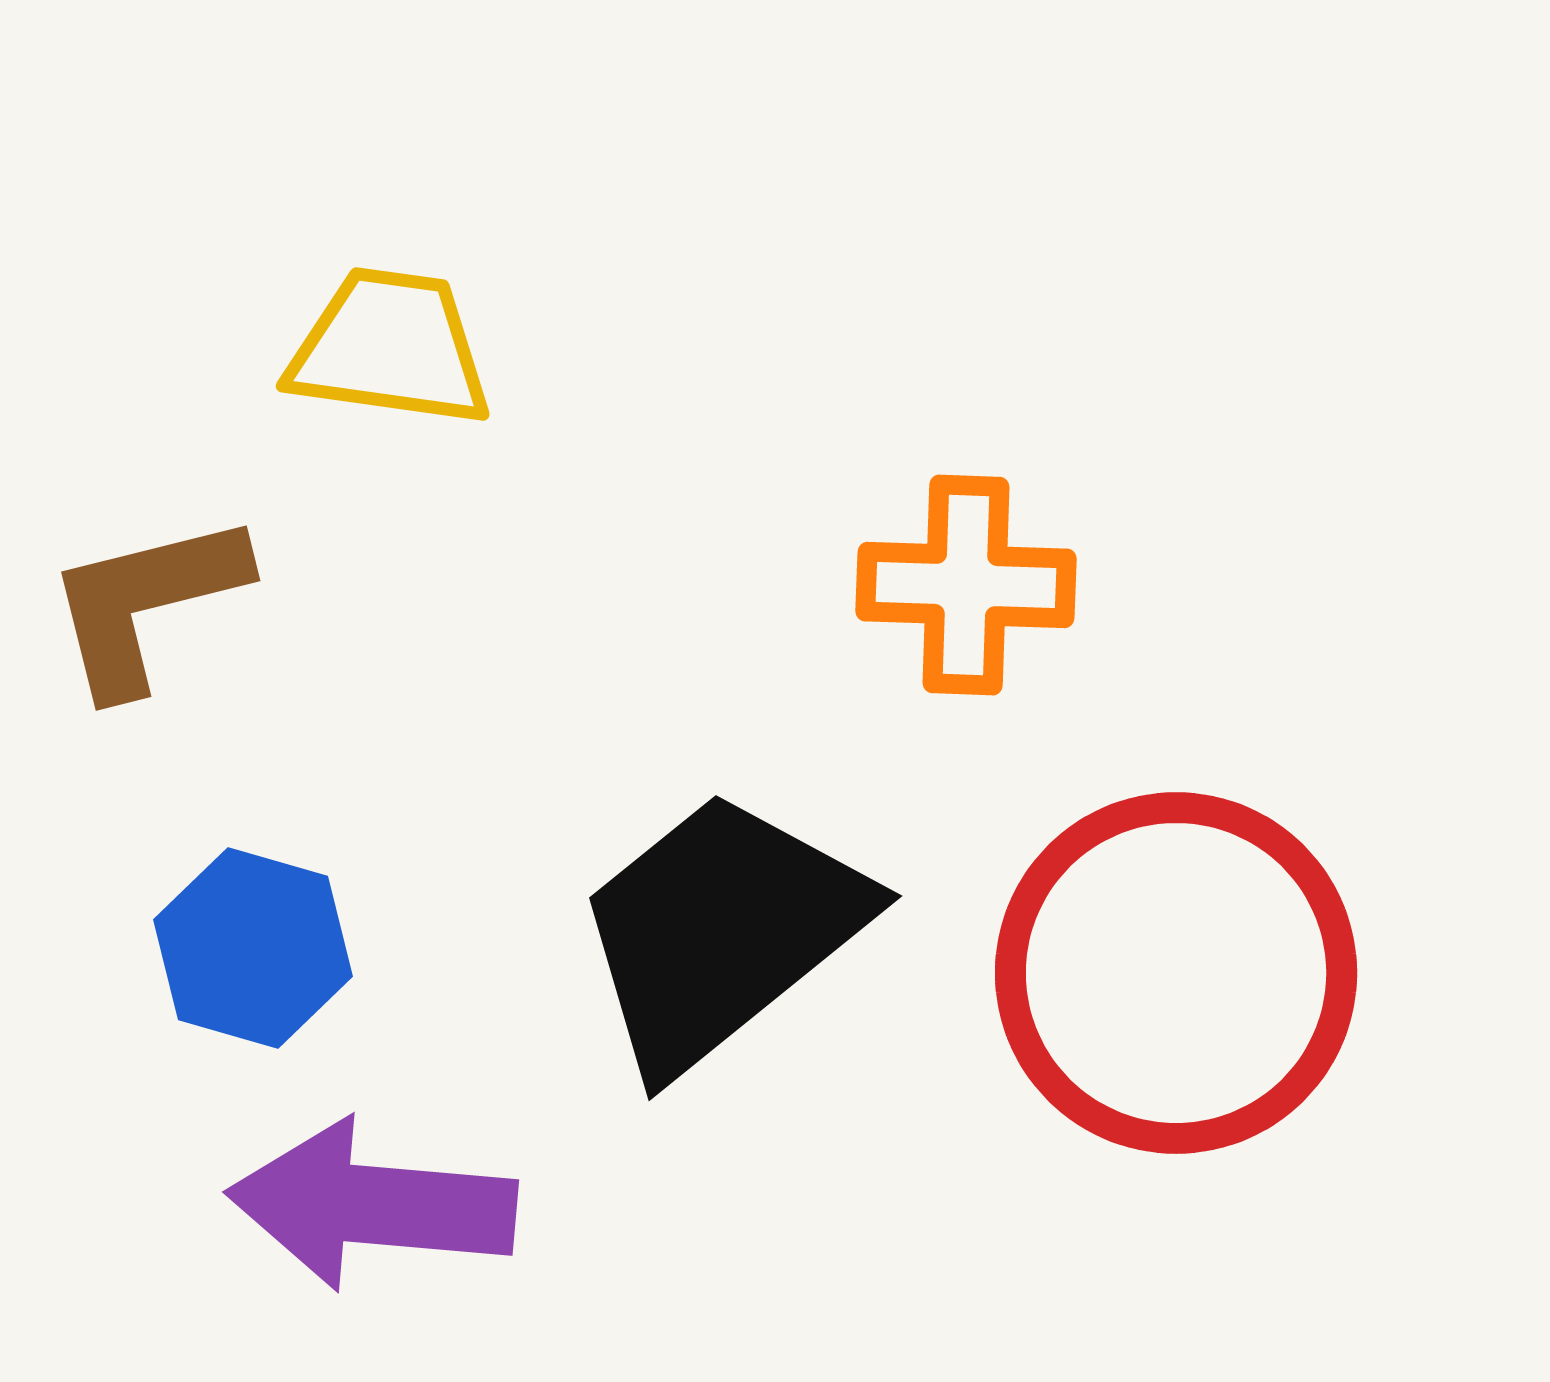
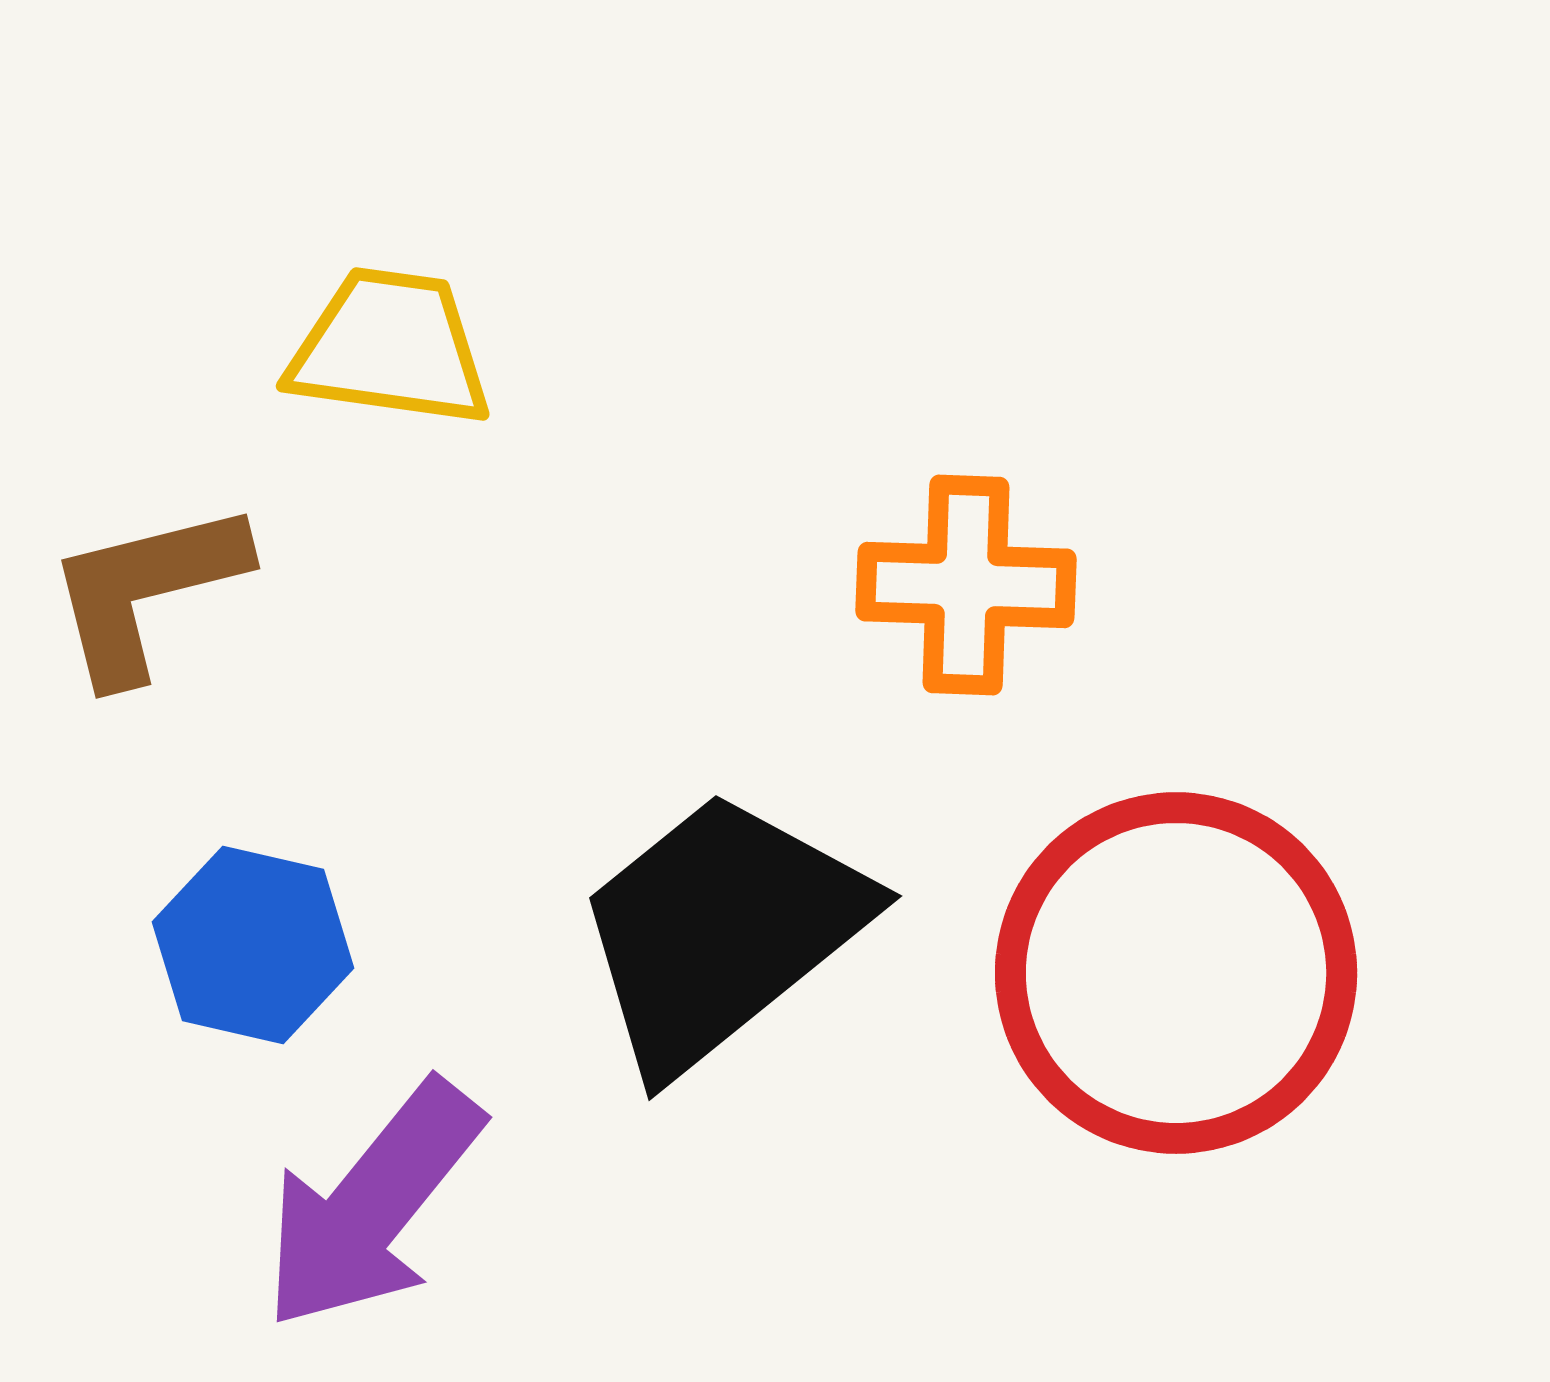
brown L-shape: moved 12 px up
blue hexagon: moved 3 px up; rotated 3 degrees counterclockwise
purple arrow: rotated 56 degrees counterclockwise
